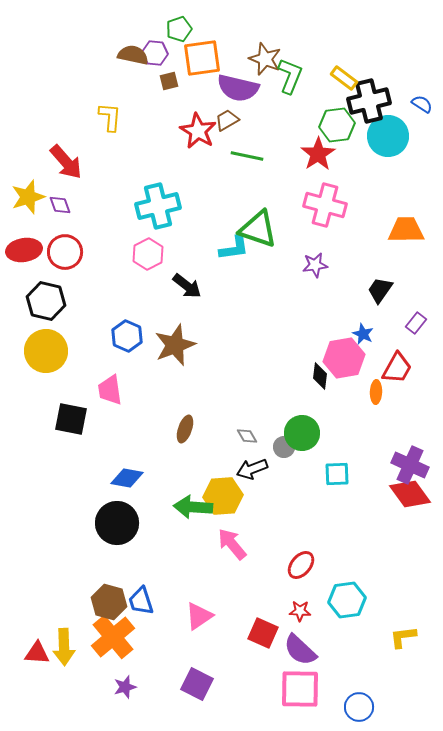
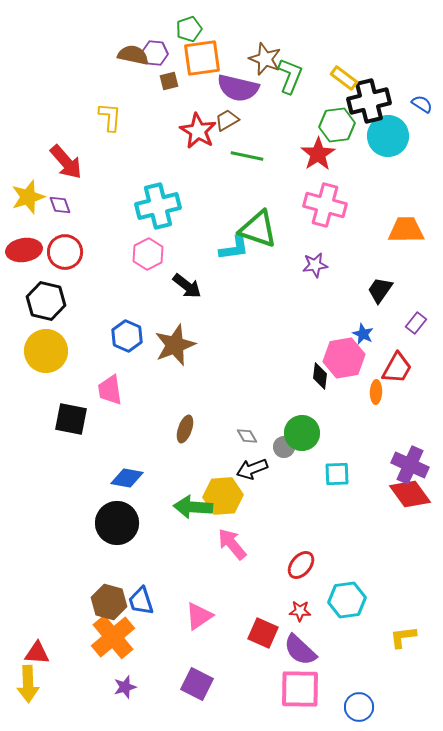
green pentagon at (179, 29): moved 10 px right
yellow arrow at (64, 647): moved 36 px left, 37 px down
